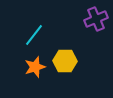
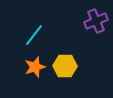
purple cross: moved 2 px down
yellow hexagon: moved 5 px down
